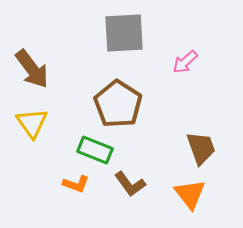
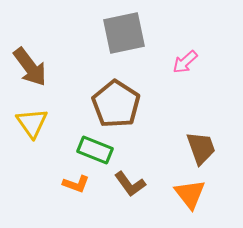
gray square: rotated 9 degrees counterclockwise
brown arrow: moved 2 px left, 2 px up
brown pentagon: moved 2 px left
